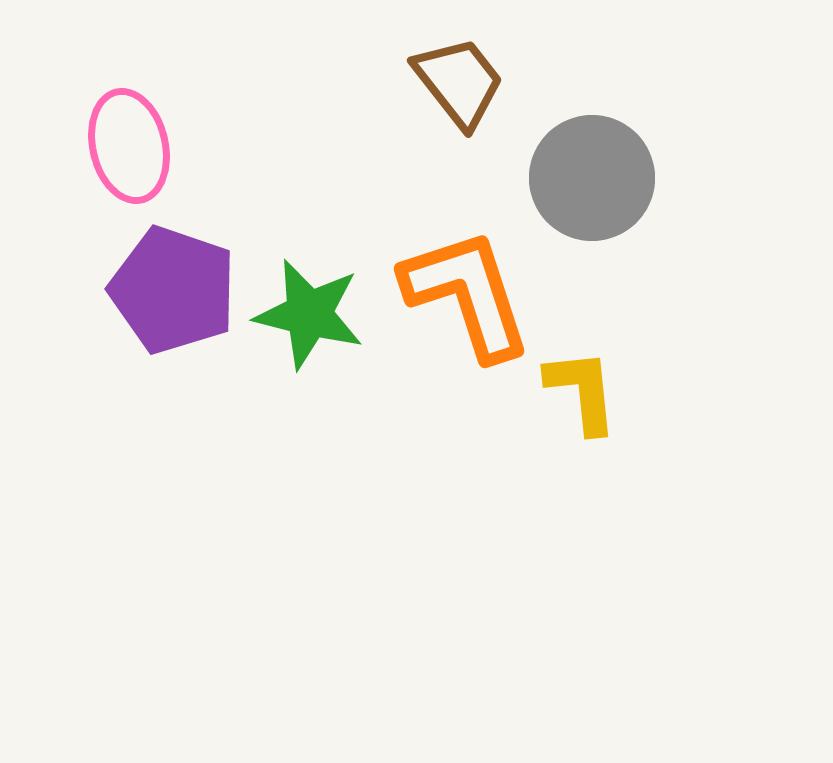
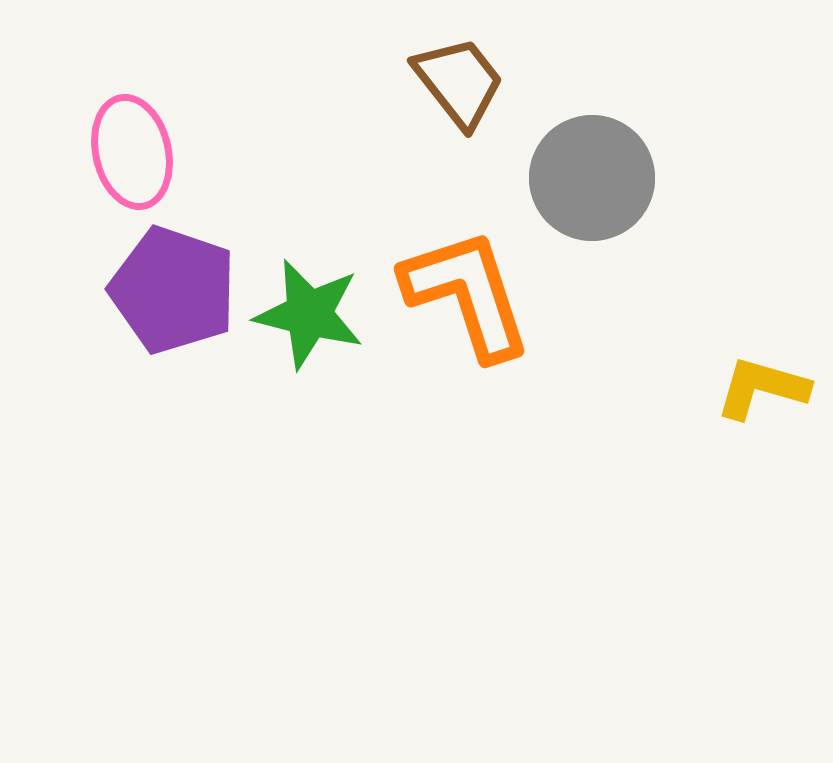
pink ellipse: moved 3 px right, 6 px down
yellow L-shape: moved 180 px right, 3 px up; rotated 68 degrees counterclockwise
